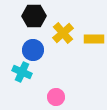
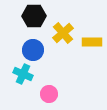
yellow rectangle: moved 2 px left, 3 px down
cyan cross: moved 1 px right, 2 px down
pink circle: moved 7 px left, 3 px up
